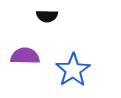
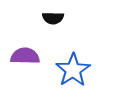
black semicircle: moved 6 px right, 2 px down
